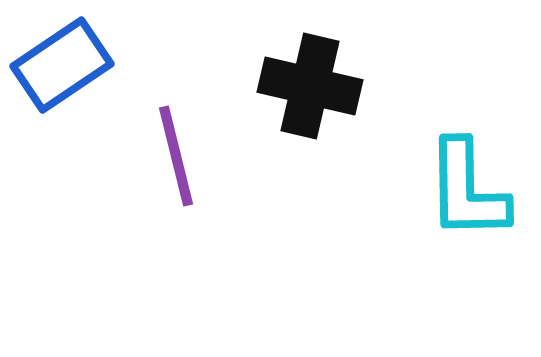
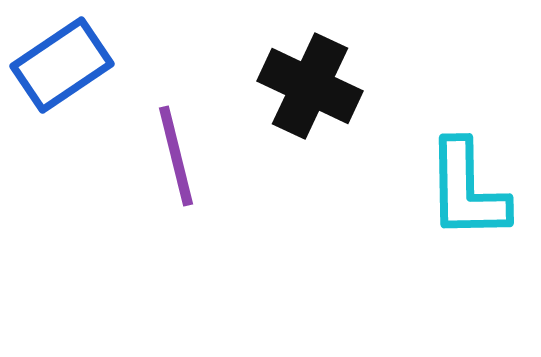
black cross: rotated 12 degrees clockwise
